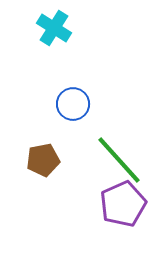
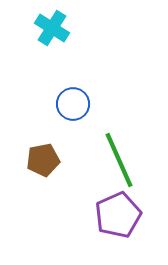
cyan cross: moved 2 px left
green line: rotated 18 degrees clockwise
purple pentagon: moved 5 px left, 11 px down
